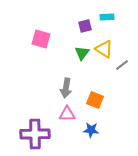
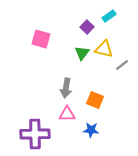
cyan rectangle: moved 2 px right, 1 px up; rotated 32 degrees counterclockwise
purple square: moved 2 px right, 1 px down; rotated 32 degrees counterclockwise
yellow triangle: rotated 18 degrees counterclockwise
